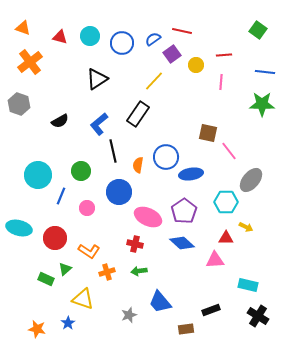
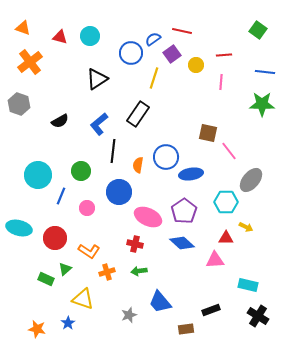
blue circle at (122, 43): moved 9 px right, 10 px down
yellow line at (154, 81): moved 3 px up; rotated 25 degrees counterclockwise
black line at (113, 151): rotated 20 degrees clockwise
